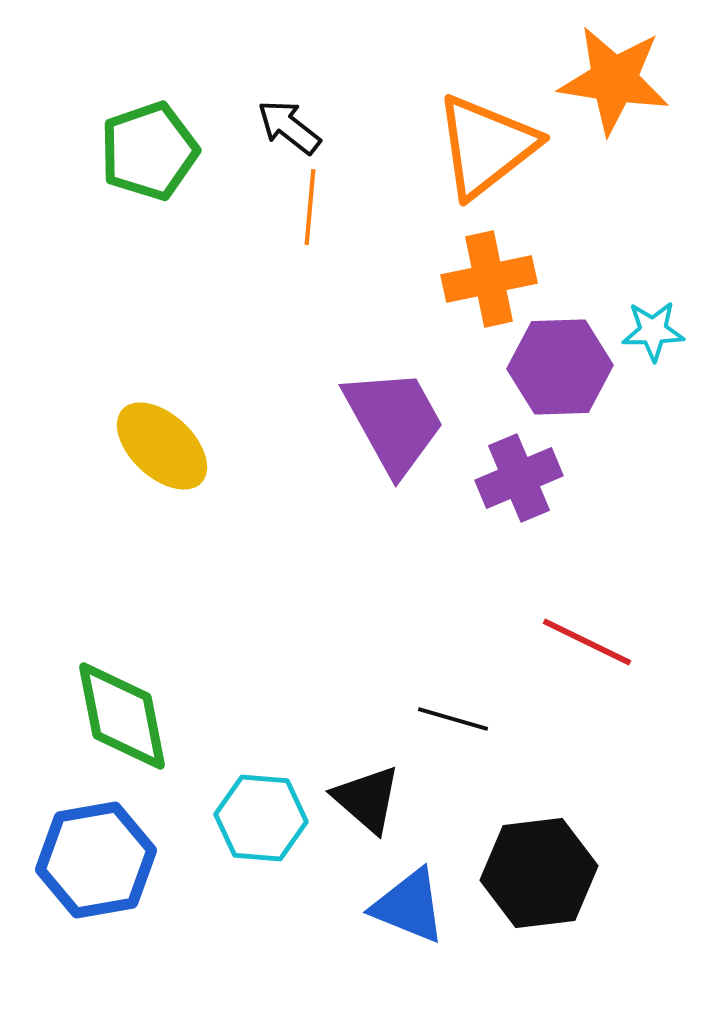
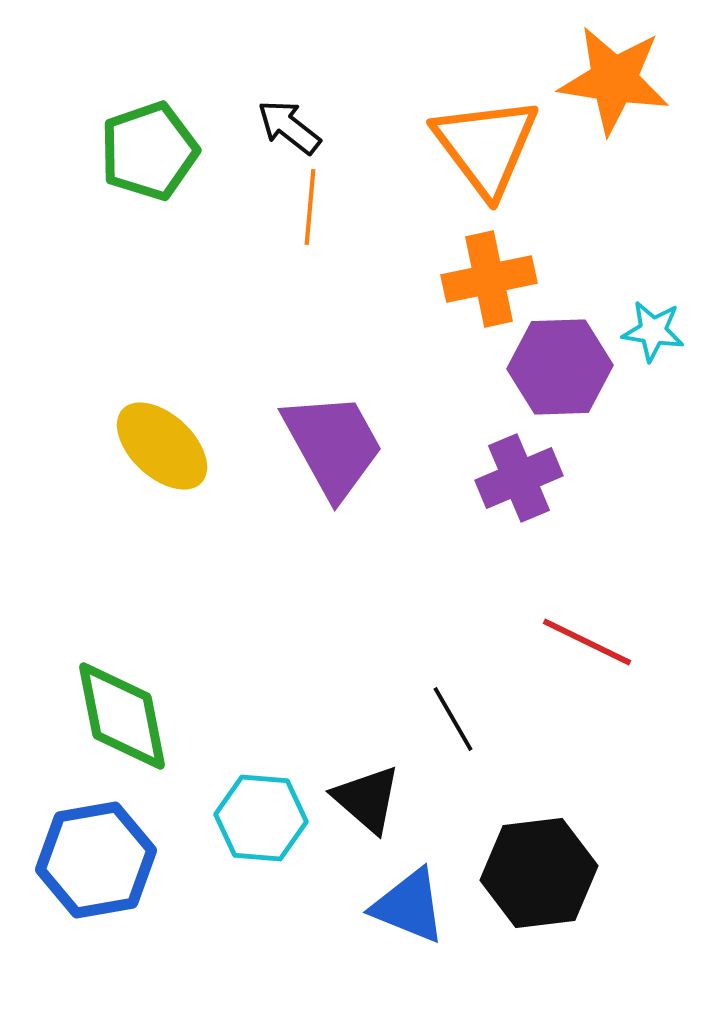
orange triangle: rotated 29 degrees counterclockwise
cyan star: rotated 10 degrees clockwise
purple trapezoid: moved 61 px left, 24 px down
black line: rotated 44 degrees clockwise
